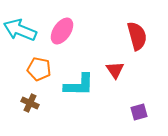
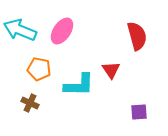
red triangle: moved 4 px left
purple square: rotated 12 degrees clockwise
